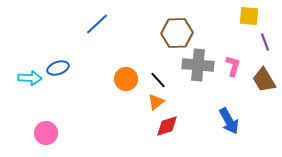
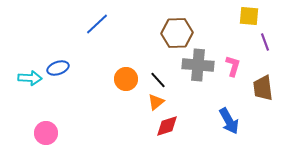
brown trapezoid: moved 1 px left, 8 px down; rotated 24 degrees clockwise
